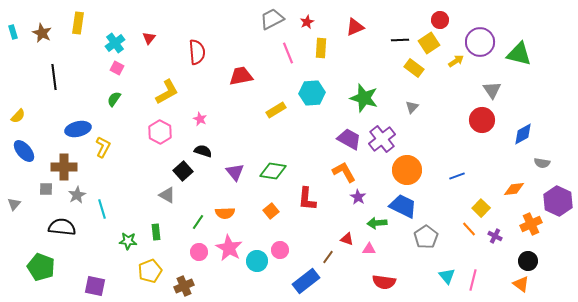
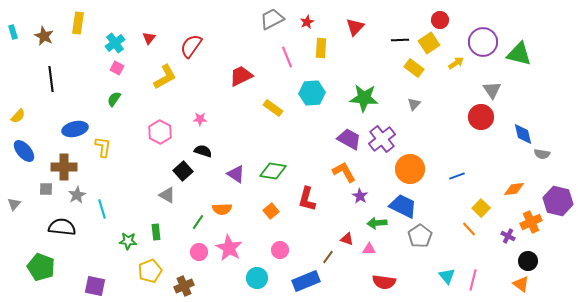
red triangle at (355, 27): rotated 24 degrees counterclockwise
brown star at (42, 33): moved 2 px right, 3 px down
purple circle at (480, 42): moved 3 px right
red semicircle at (197, 52): moved 6 px left, 6 px up; rotated 140 degrees counterclockwise
pink line at (288, 53): moved 1 px left, 4 px down
yellow arrow at (456, 61): moved 2 px down
red trapezoid at (241, 76): rotated 15 degrees counterclockwise
black line at (54, 77): moved 3 px left, 2 px down
yellow L-shape at (167, 92): moved 2 px left, 15 px up
green star at (364, 98): rotated 12 degrees counterclockwise
gray triangle at (412, 107): moved 2 px right, 3 px up
yellow rectangle at (276, 110): moved 3 px left, 2 px up; rotated 66 degrees clockwise
pink star at (200, 119): rotated 24 degrees counterclockwise
red circle at (482, 120): moved 1 px left, 3 px up
blue ellipse at (78, 129): moved 3 px left
blue diamond at (523, 134): rotated 75 degrees counterclockwise
yellow L-shape at (103, 147): rotated 20 degrees counterclockwise
gray semicircle at (542, 163): moved 9 px up
orange circle at (407, 170): moved 3 px right, 1 px up
purple triangle at (235, 172): moved 1 px right, 2 px down; rotated 18 degrees counterclockwise
purple star at (358, 197): moved 2 px right, 1 px up
red L-shape at (307, 199): rotated 10 degrees clockwise
purple hexagon at (558, 201): rotated 12 degrees counterclockwise
orange semicircle at (225, 213): moved 3 px left, 4 px up
orange cross at (531, 224): moved 2 px up
purple cross at (495, 236): moved 13 px right
gray pentagon at (426, 237): moved 6 px left, 1 px up
cyan circle at (257, 261): moved 17 px down
blue rectangle at (306, 281): rotated 16 degrees clockwise
